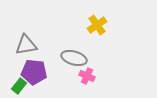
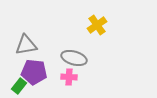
pink cross: moved 18 px left, 1 px down; rotated 21 degrees counterclockwise
